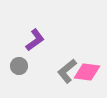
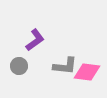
gray L-shape: moved 2 px left, 5 px up; rotated 135 degrees counterclockwise
